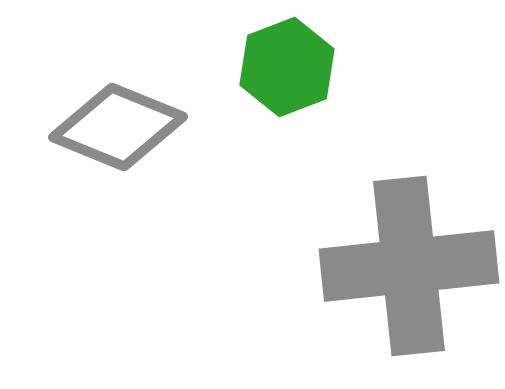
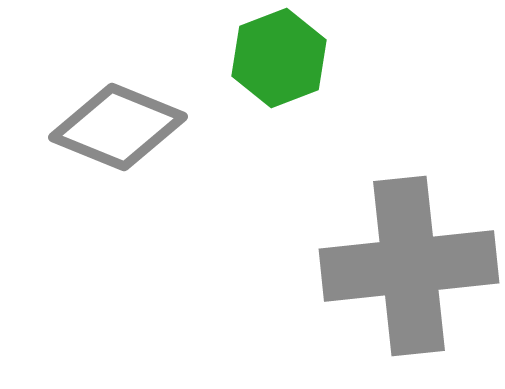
green hexagon: moved 8 px left, 9 px up
